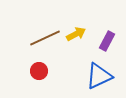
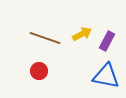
yellow arrow: moved 6 px right
brown line: rotated 44 degrees clockwise
blue triangle: moved 7 px right; rotated 36 degrees clockwise
